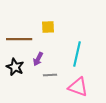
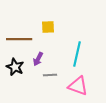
pink triangle: moved 1 px up
